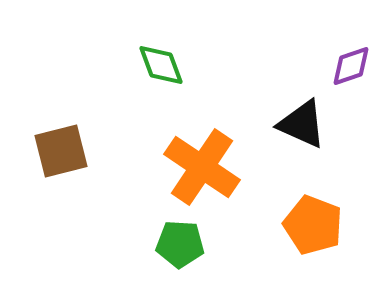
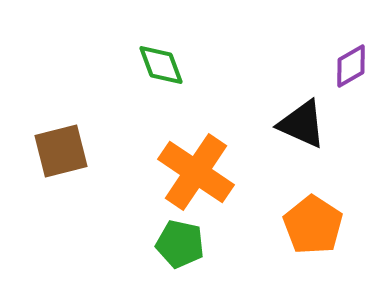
purple diamond: rotated 12 degrees counterclockwise
orange cross: moved 6 px left, 5 px down
orange pentagon: rotated 12 degrees clockwise
green pentagon: rotated 9 degrees clockwise
